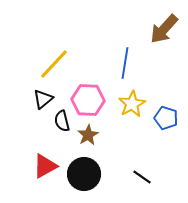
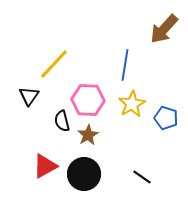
blue line: moved 2 px down
black triangle: moved 14 px left, 3 px up; rotated 15 degrees counterclockwise
